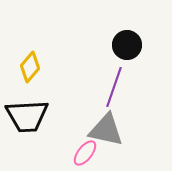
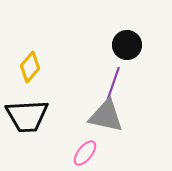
purple line: moved 2 px left
gray triangle: moved 14 px up
